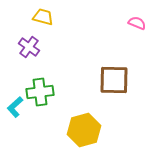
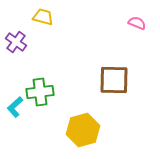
purple cross: moved 13 px left, 5 px up
yellow hexagon: moved 1 px left
